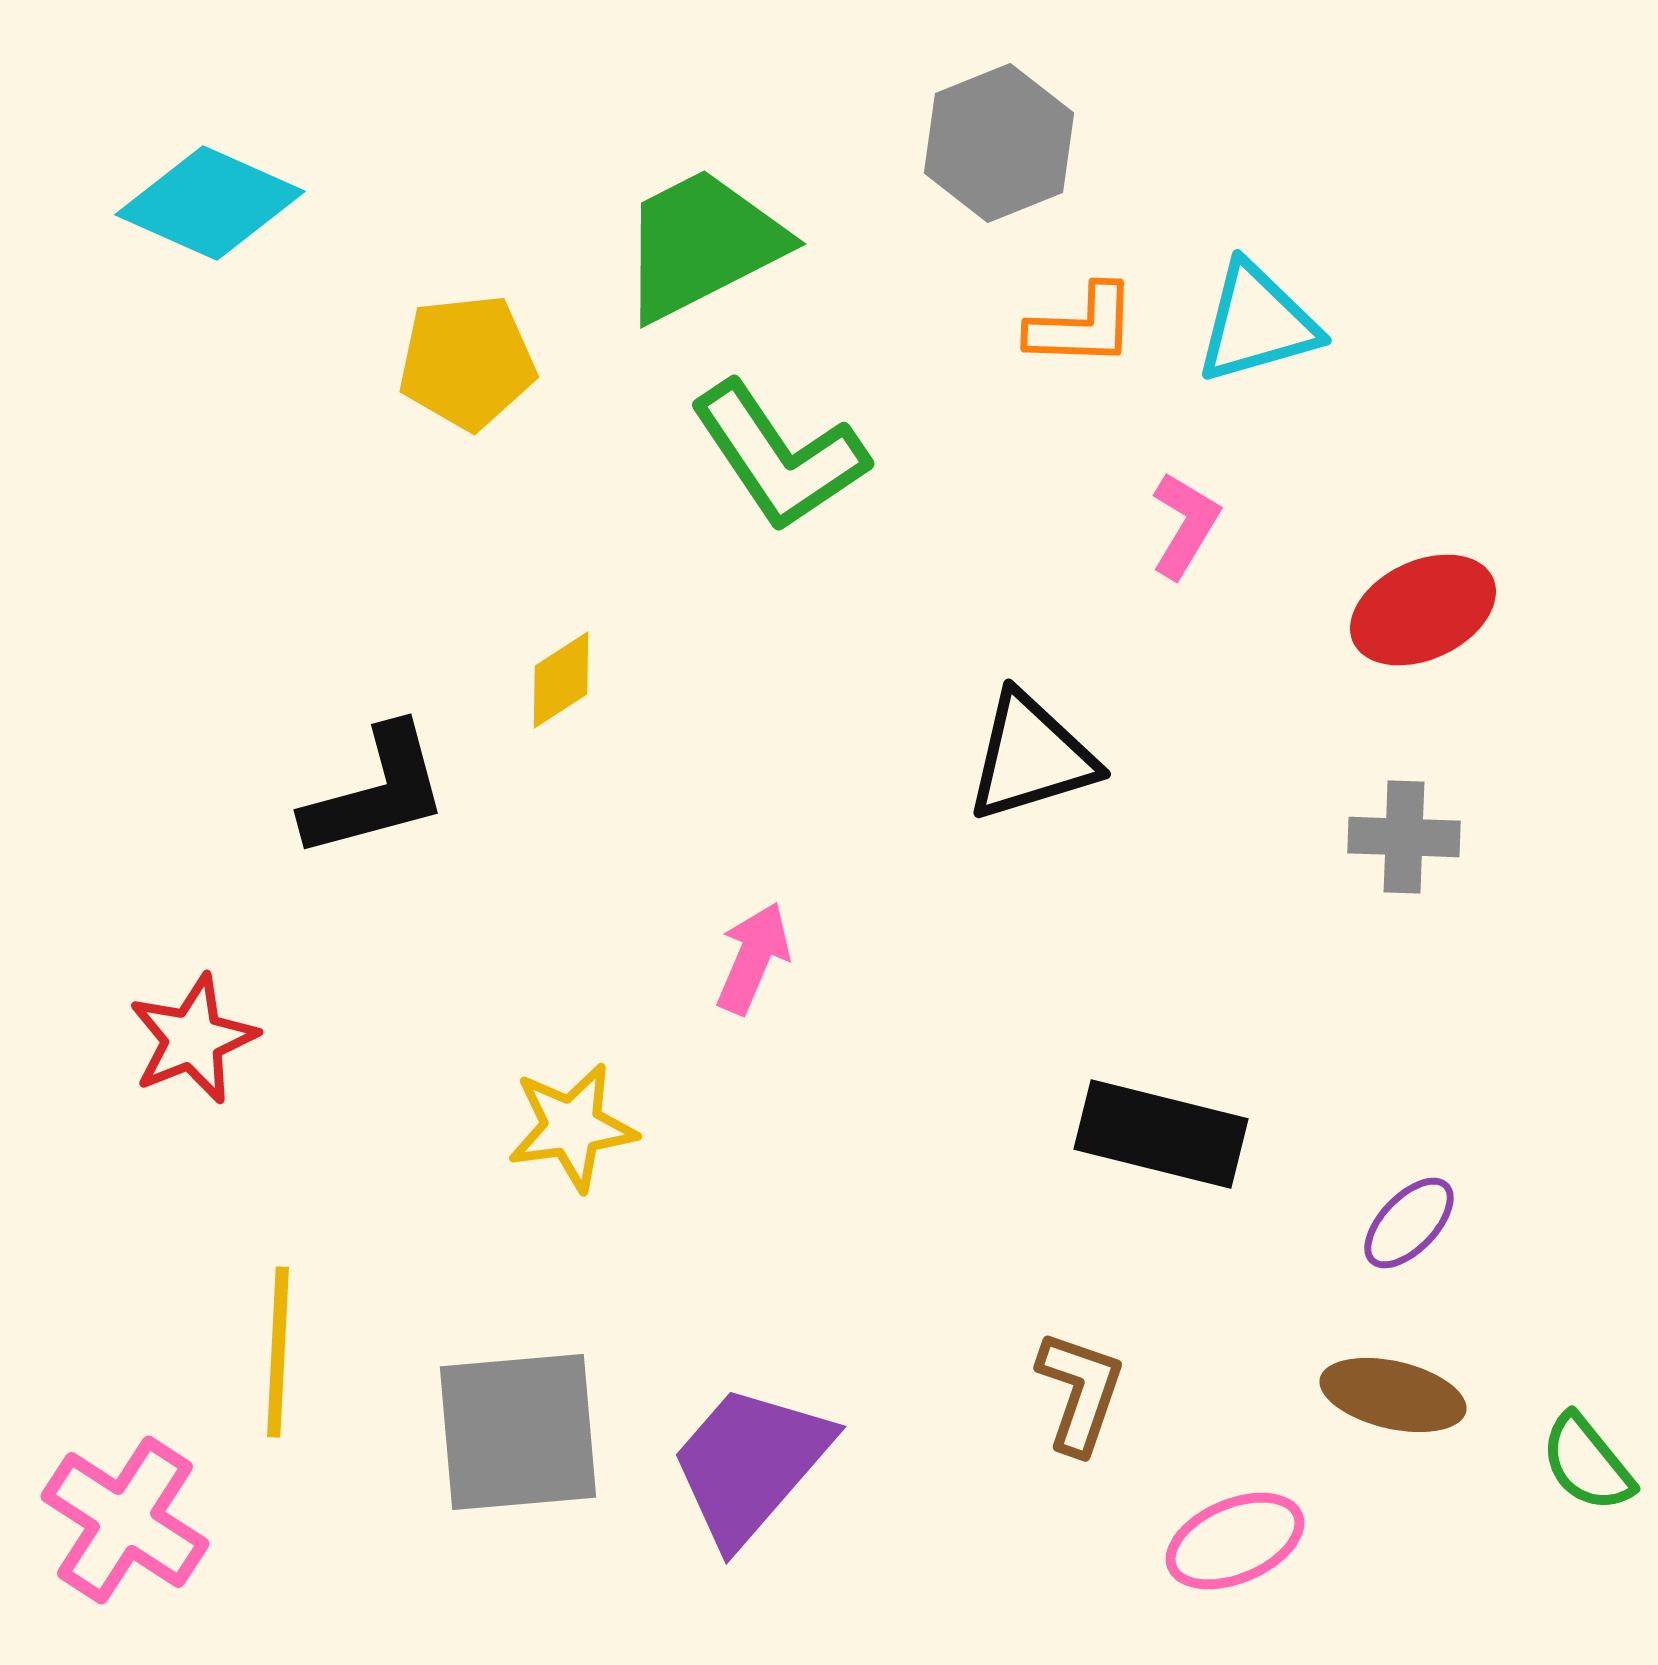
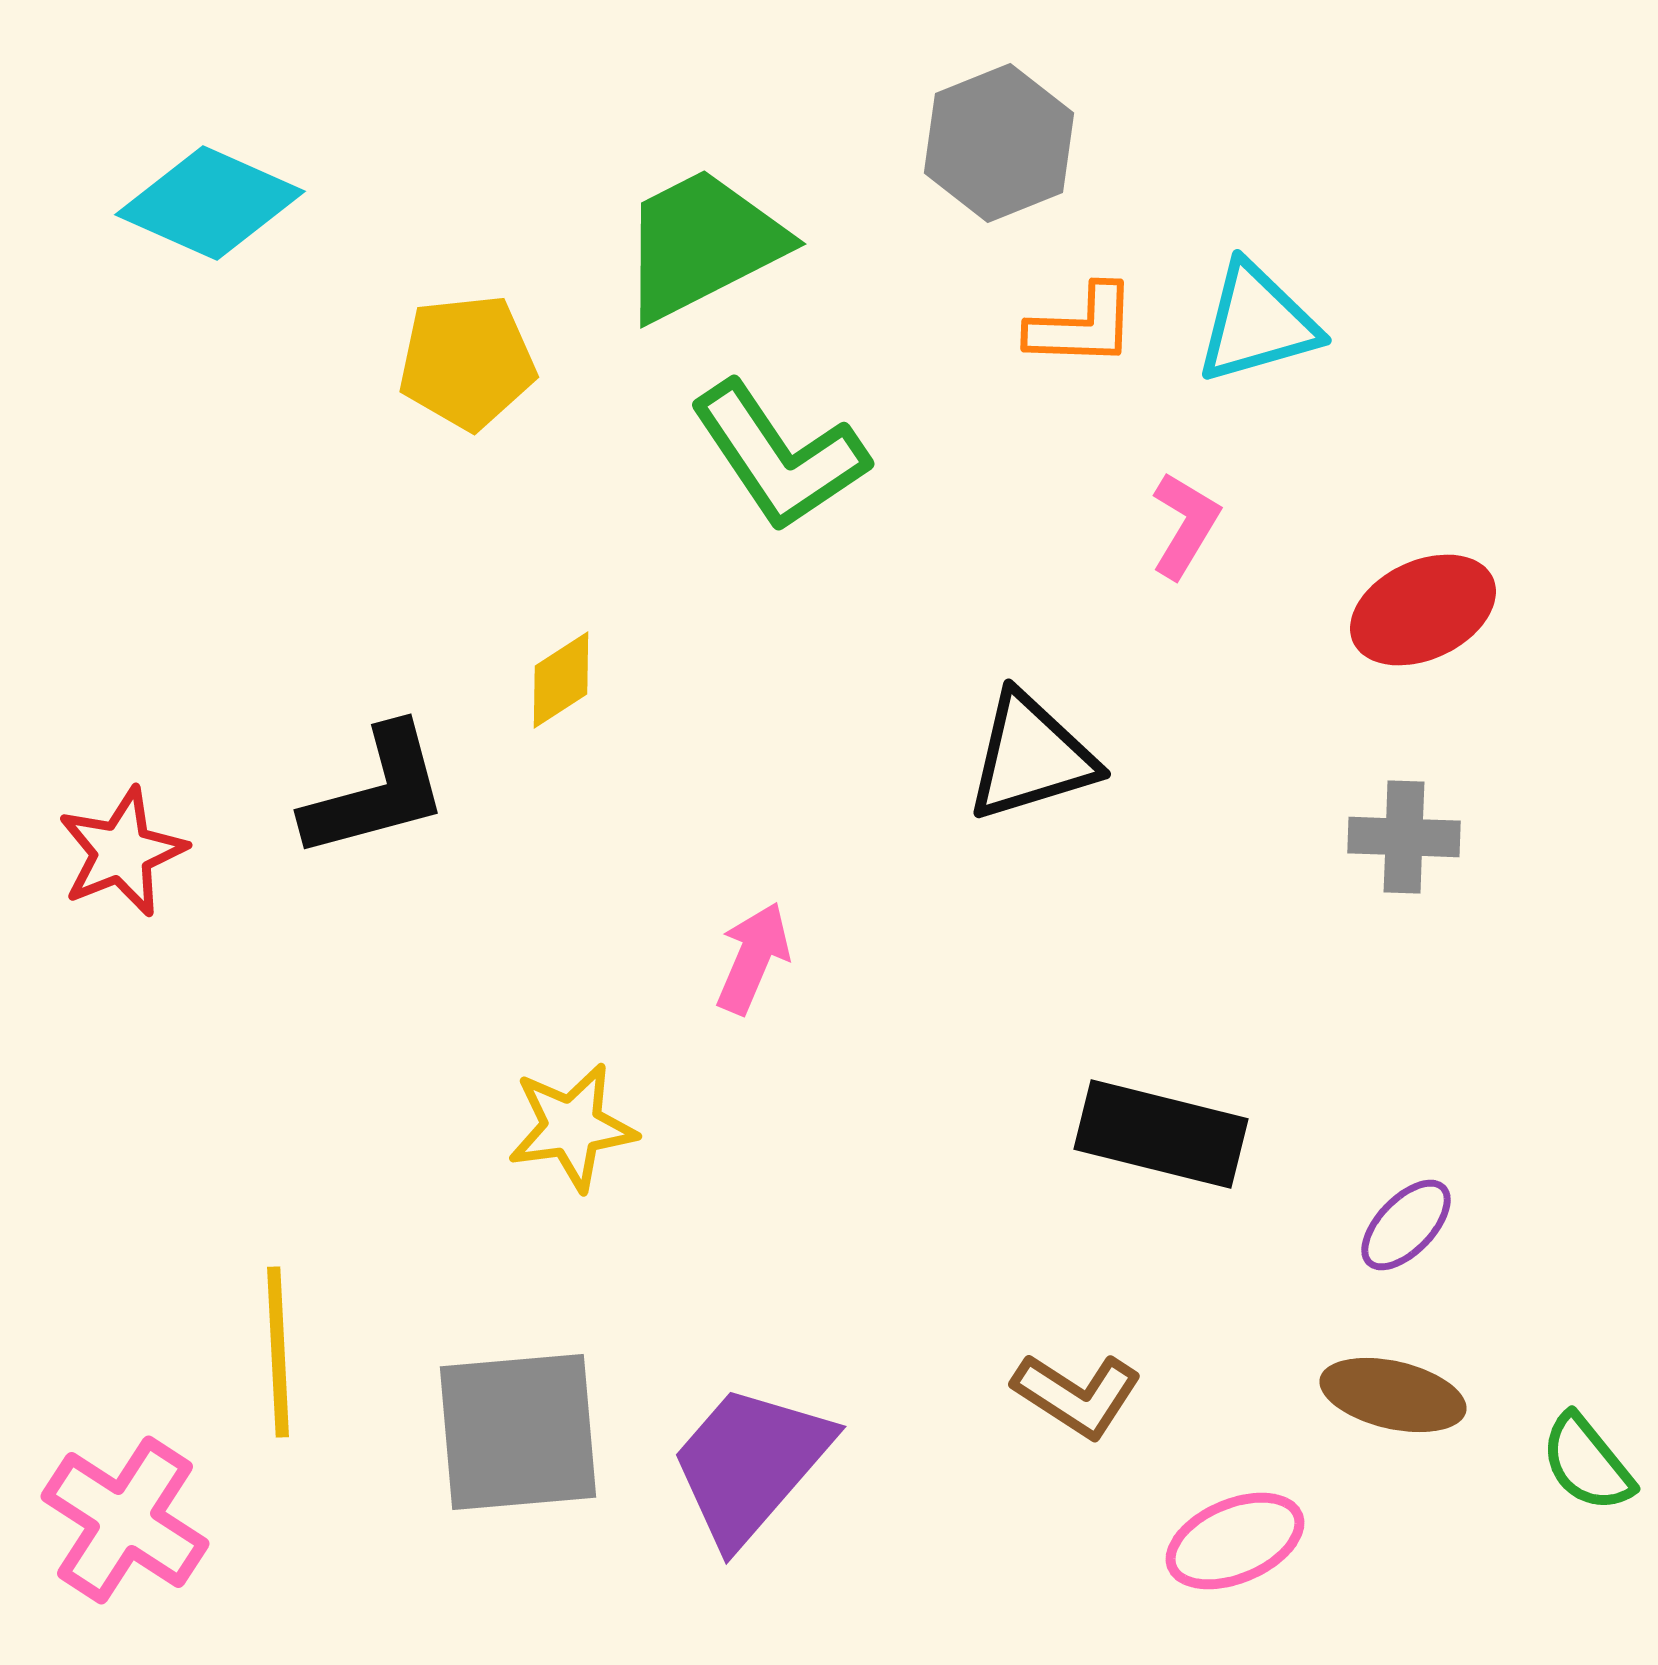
red star: moved 71 px left, 187 px up
purple ellipse: moved 3 px left, 2 px down
yellow line: rotated 6 degrees counterclockwise
brown L-shape: moved 3 px left, 3 px down; rotated 104 degrees clockwise
